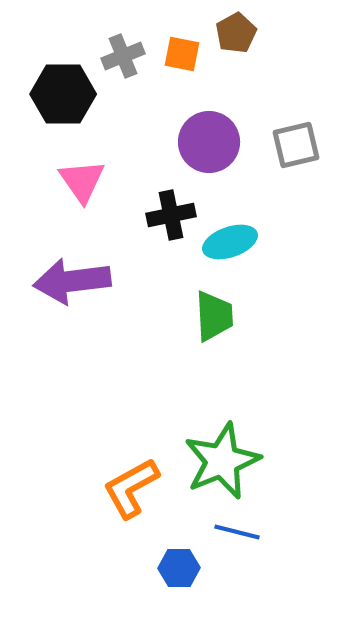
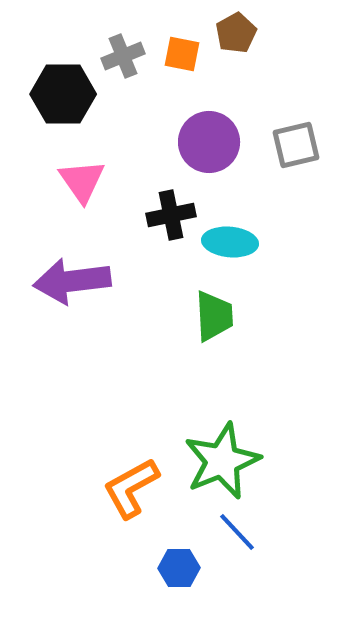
cyan ellipse: rotated 24 degrees clockwise
blue line: rotated 33 degrees clockwise
